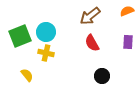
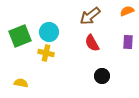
cyan circle: moved 3 px right
yellow semicircle: moved 6 px left, 8 px down; rotated 40 degrees counterclockwise
